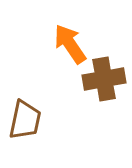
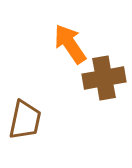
brown cross: moved 1 px up
